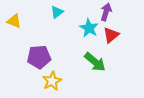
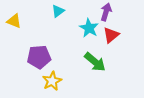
cyan triangle: moved 1 px right, 1 px up
